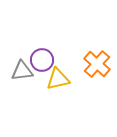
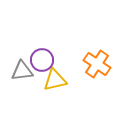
orange cross: rotated 8 degrees counterclockwise
yellow triangle: moved 3 px left, 1 px down
